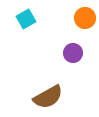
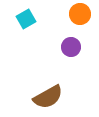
orange circle: moved 5 px left, 4 px up
purple circle: moved 2 px left, 6 px up
